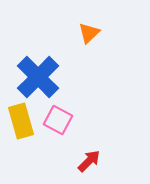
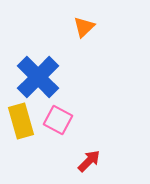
orange triangle: moved 5 px left, 6 px up
